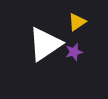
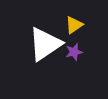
yellow triangle: moved 3 px left, 3 px down
